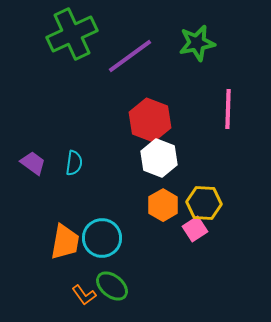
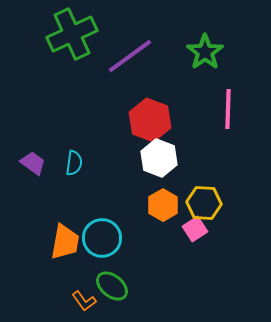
green star: moved 8 px right, 9 px down; rotated 24 degrees counterclockwise
orange L-shape: moved 6 px down
